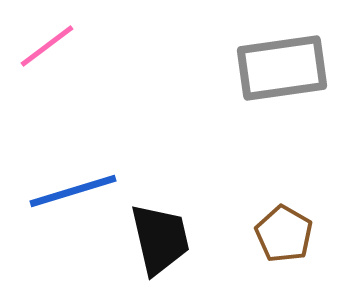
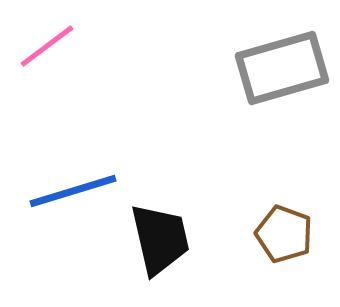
gray rectangle: rotated 8 degrees counterclockwise
brown pentagon: rotated 10 degrees counterclockwise
